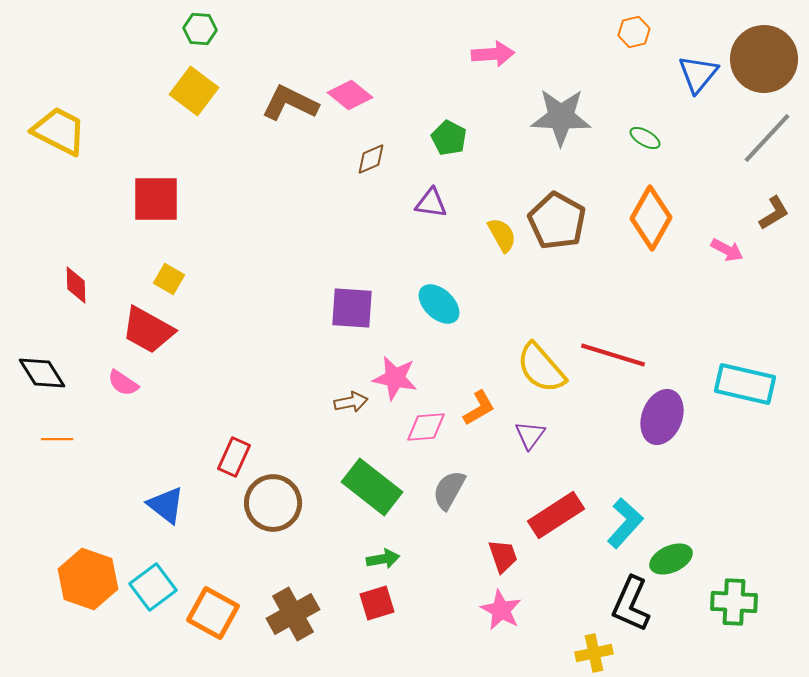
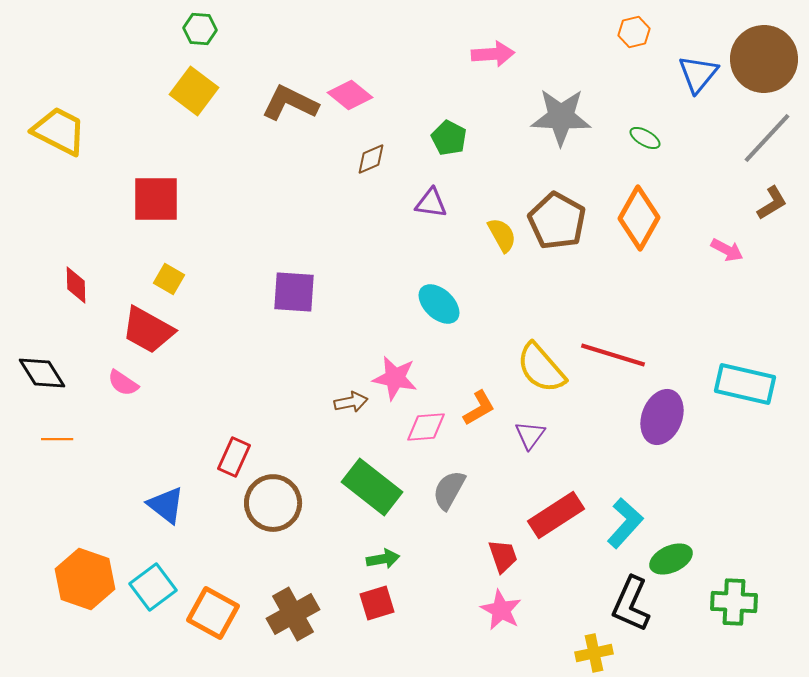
brown L-shape at (774, 213): moved 2 px left, 10 px up
orange diamond at (651, 218): moved 12 px left
purple square at (352, 308): moved 58 px left, 16 px up
orange hexagon at (88, 579): moved 3 px left
